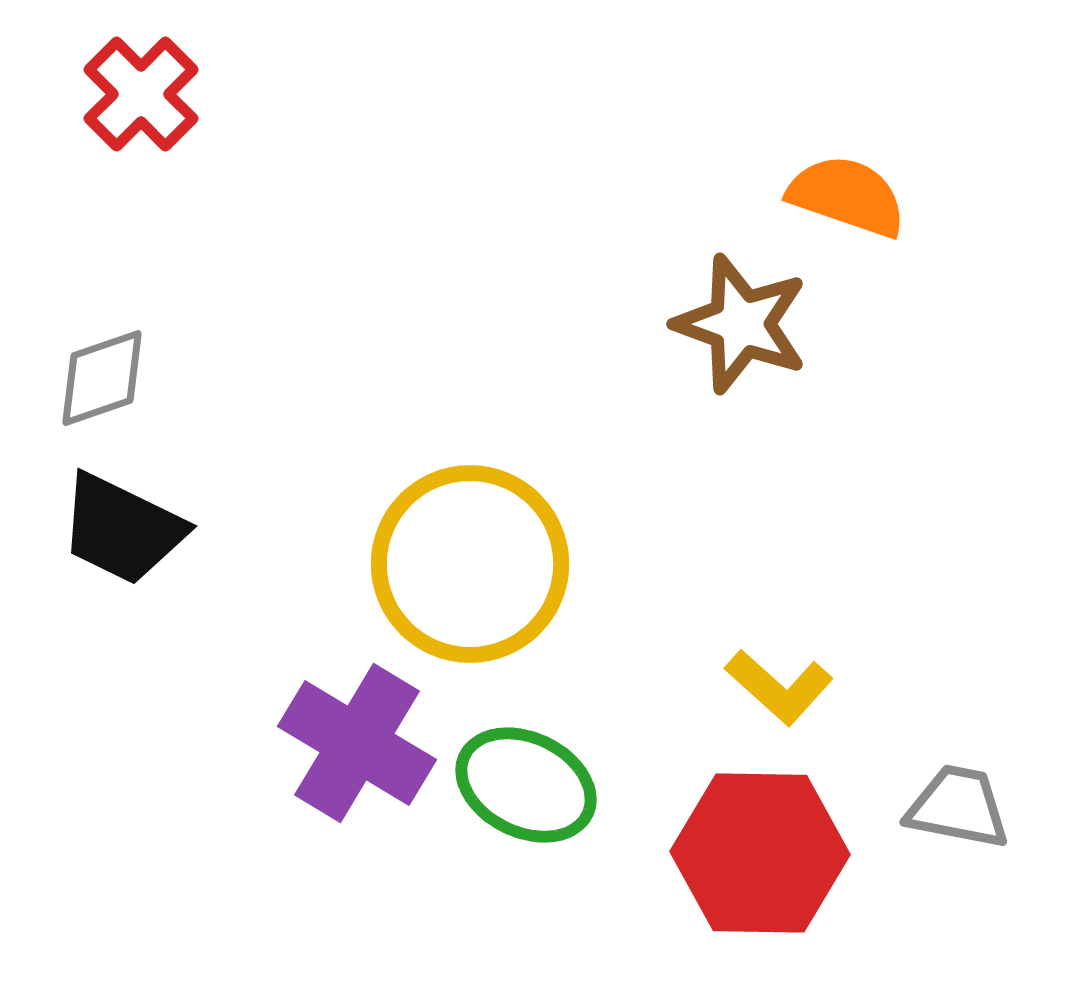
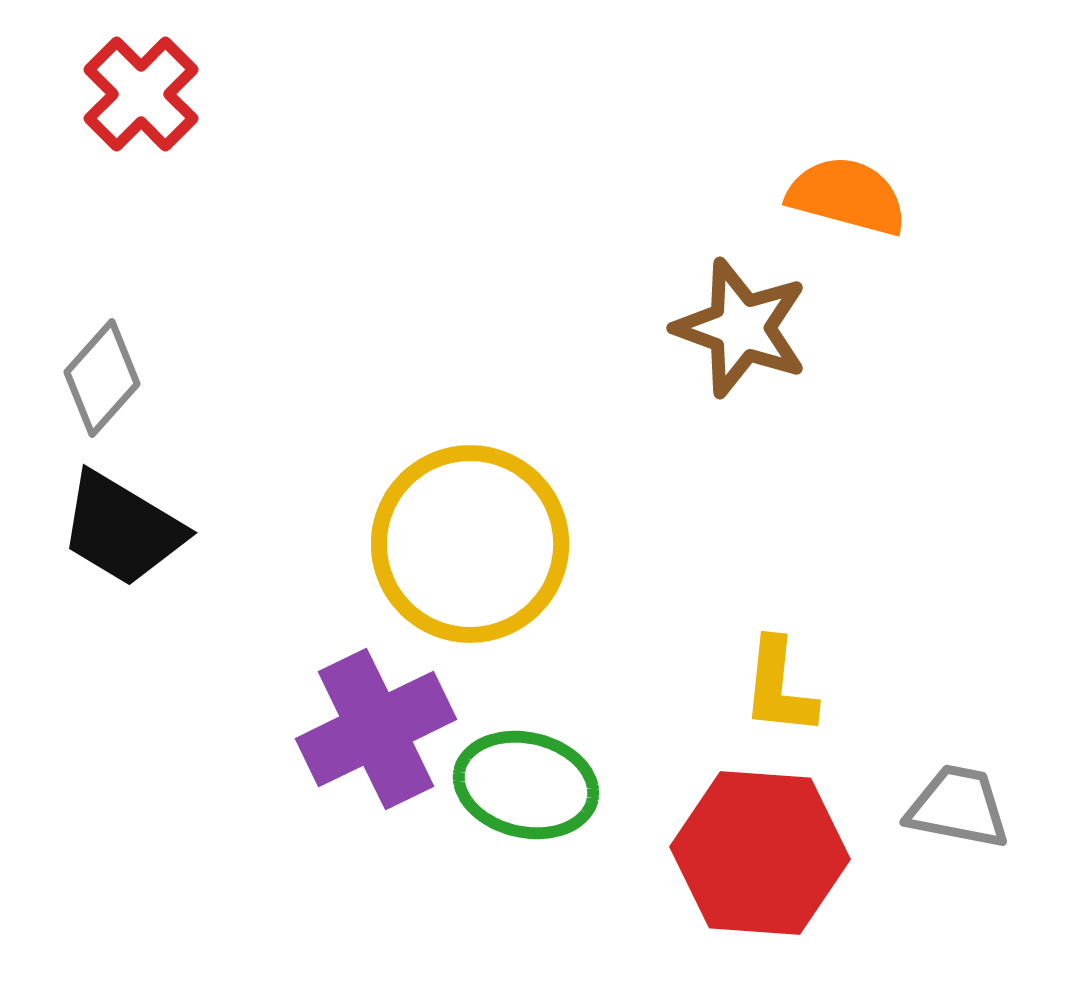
orange semicircle: rotated 4 degrees counterclockwise
brown star: moved 4 px down
gray diamond: rotated 29 degrees counterclockwise
black trapezoid: rotated 5 degrees clockwise
yellow circle: moved 20 px up
yellow L-shape: rotated 54 degrees clockwise
purple cross: moved 19 px right, 14 px up; rotated 33 degrees clockwise
green ellipse: rotated 13 degrees counterclockwise
red hexagon: rotated 3 degrees clockwise
